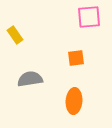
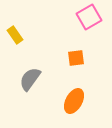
pink square: rotated 25 degrees counterclockwise
gray semicircle: rotated 45 degrees counterclockwise
orange ellipse: rotated 25 degrees clockwise
